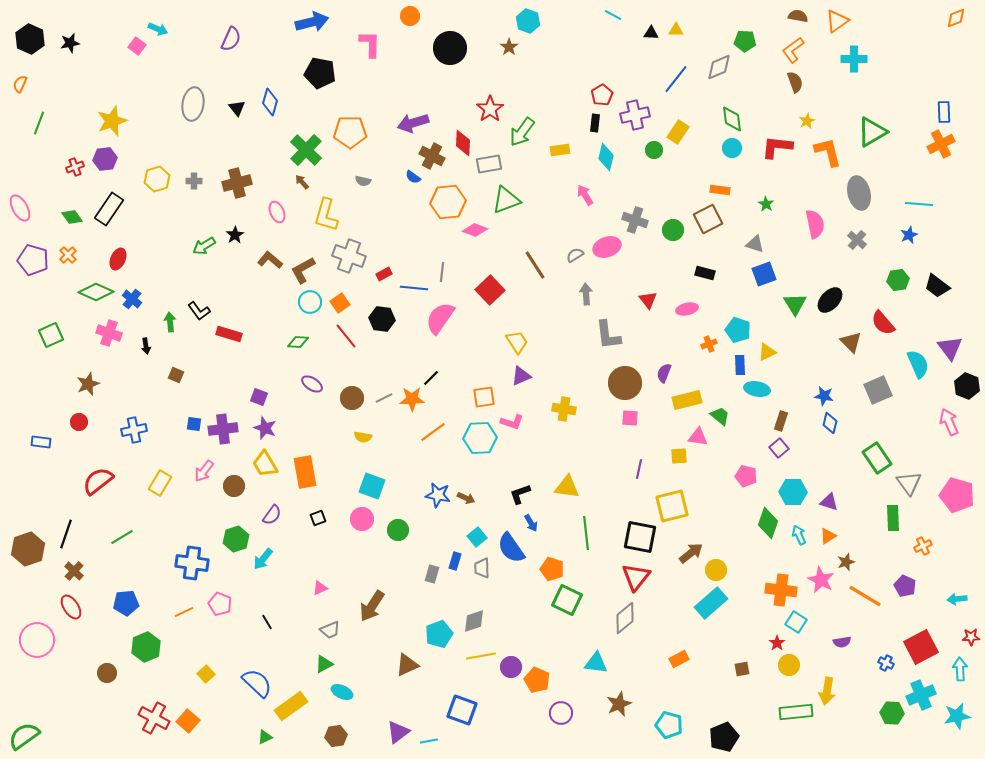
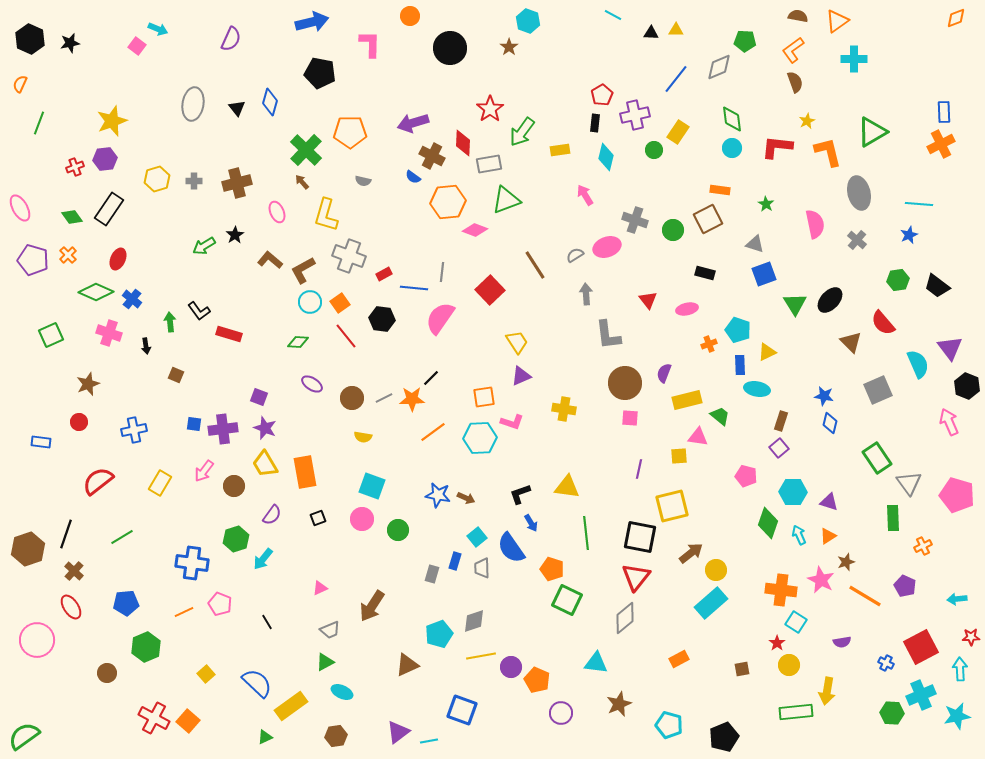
green triangle at (324, 664): moved 1 px right, 2 px up
